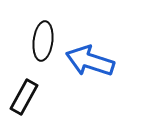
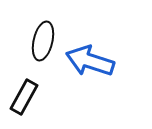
black ellipse: rotated 6 degrees clockwise
